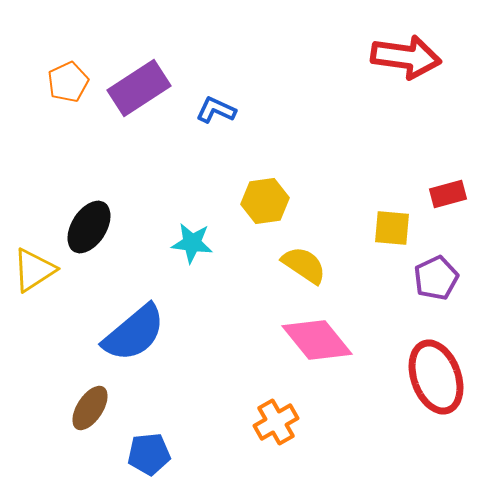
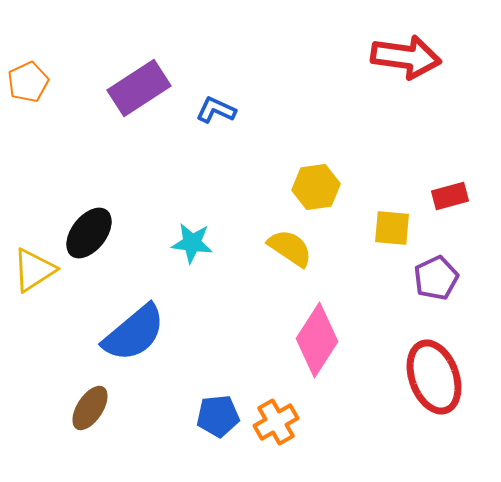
orange pentagon: moved 40 px left
red rectangle: moved 2 px right, 2 px down
yellow hexagon: moved 51 px right, 14 px up
black ellipse: moved 6 px down; rotated 6 degrees clockwise
yellow semicircle: moved 14 px left, 17 px up
pink diamond: rotated 72 degrees clockwise
red ellipse: moved 2 px left
blue pentagon: moved 69 px right, 38 px up
